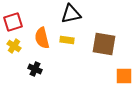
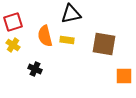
orange semicircle: moved 3 px right, 2 px up
yellow cross: moved 1 px left, 1 px up
